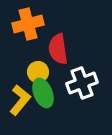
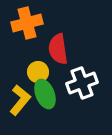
orange cross: moved 1 px left, 1 px up
green ellipse: moved 2 px right, 1 px down
